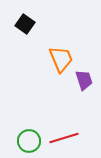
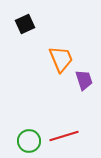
black square: rotated 30 degrees clockwise
red line: moved 2 px up
